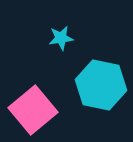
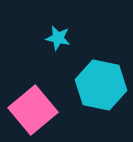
cyan star: moved 3 px left; rotated 20 degrees clockwise
